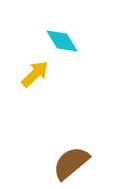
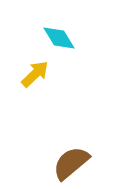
cyan diamond: moved 3 px left, 3 px up
